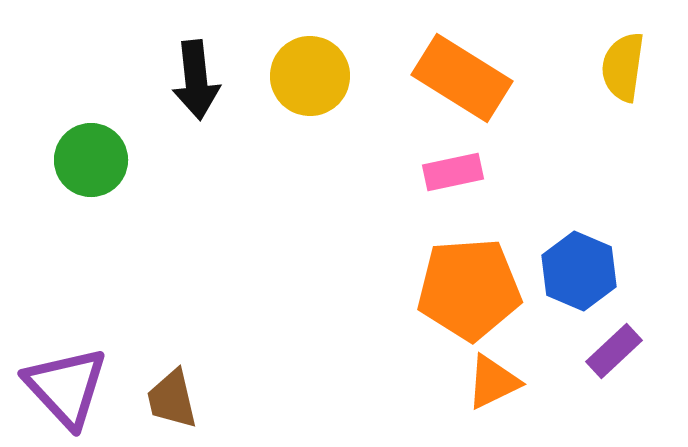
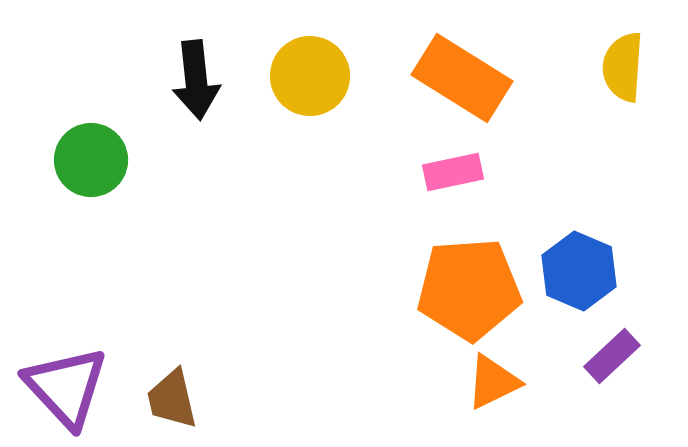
yellow semicircle: rotated 4 degrees counterclockwise
purple rectangle: moved 2 px left, 5 px down
